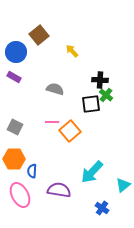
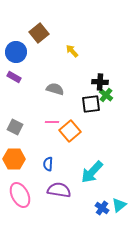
brown square: moved 2 px up
black cross: moved 2 px down
blue semicircle: moved 16 px right, 7 px up
cyan triangle: moved 4 px left, 20 px down
